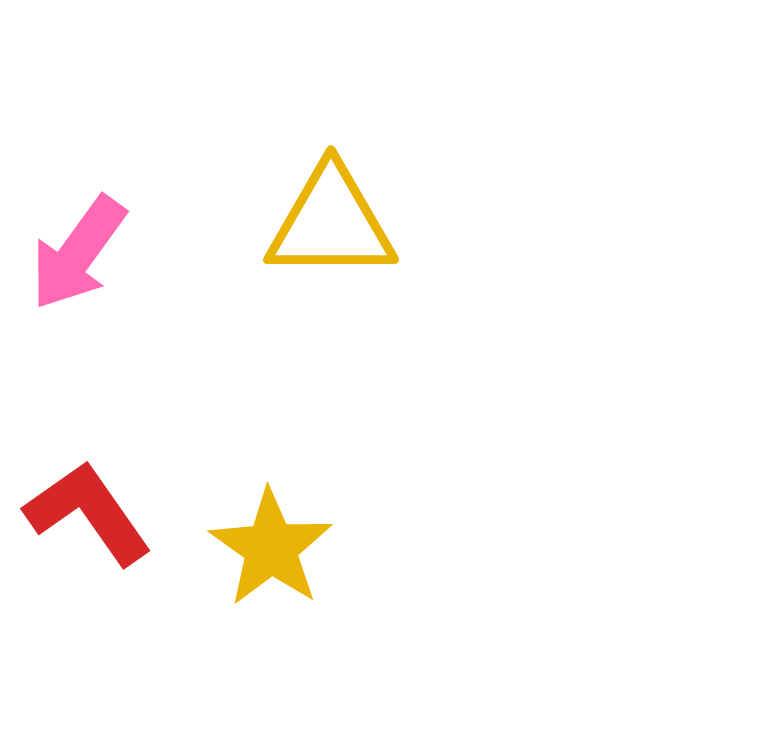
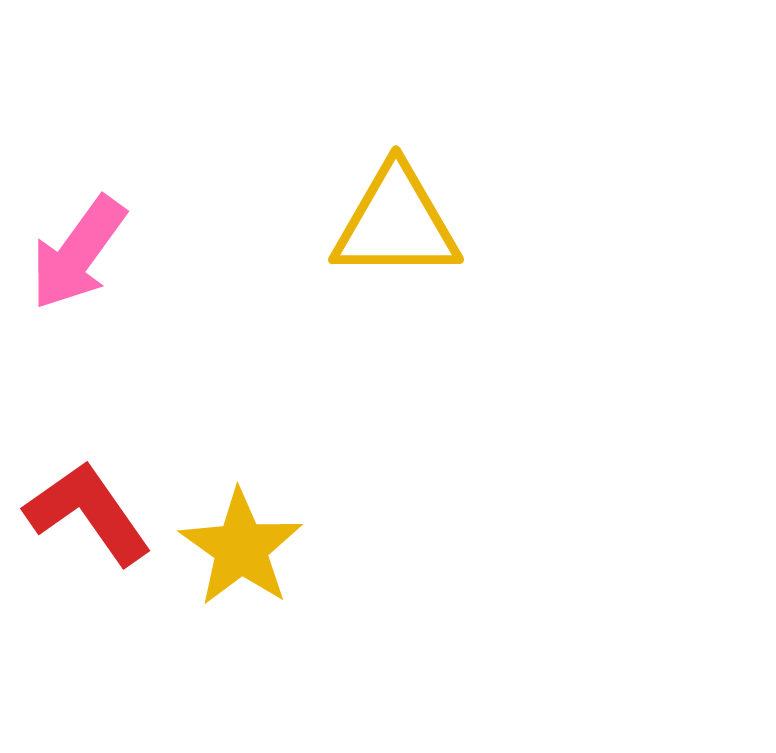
yellow triangle: moved 65 px right
yellow star: moved 30 px left
